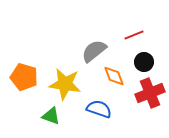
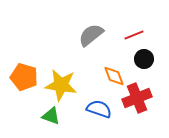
gray semicircle: moved 3 px left, 16 px up
black circle: moved 3 px up
yellow star: moved 4 px left, 1 px down
red cross: moved 13 px left, 5 px down
